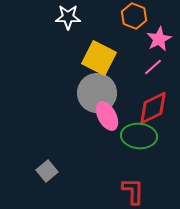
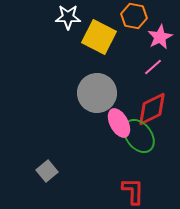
orange hexagon: rotated 10 degrees counterclockwise
pink star: moved 1 px right, 2 px up
yellow square: moved 21 px up
red diamond: moved 1 px left, 1 px down
pink ellipse: moved 12 px right, 7 px down
green ellipse: rotated 48 degrees clockwise
